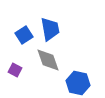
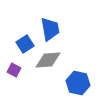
blue square: moved 1 px right, 9 px down
gray diamond: rotated 76 degrees counterclockwise
purple square: moved 1 px left
